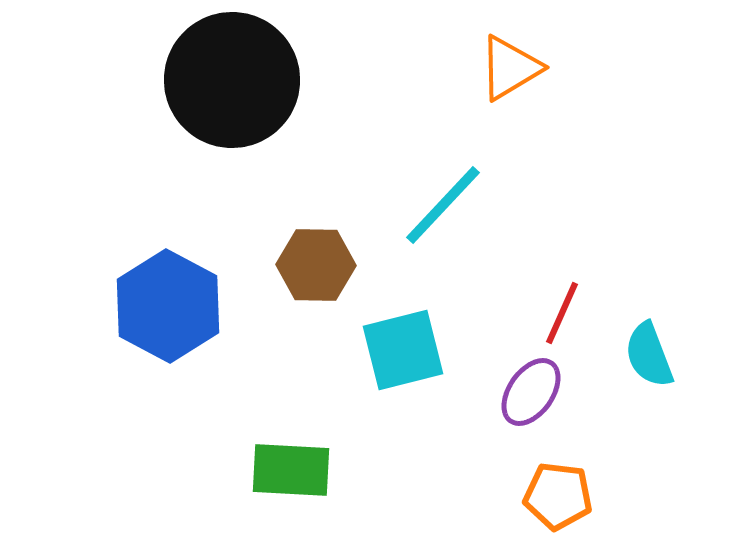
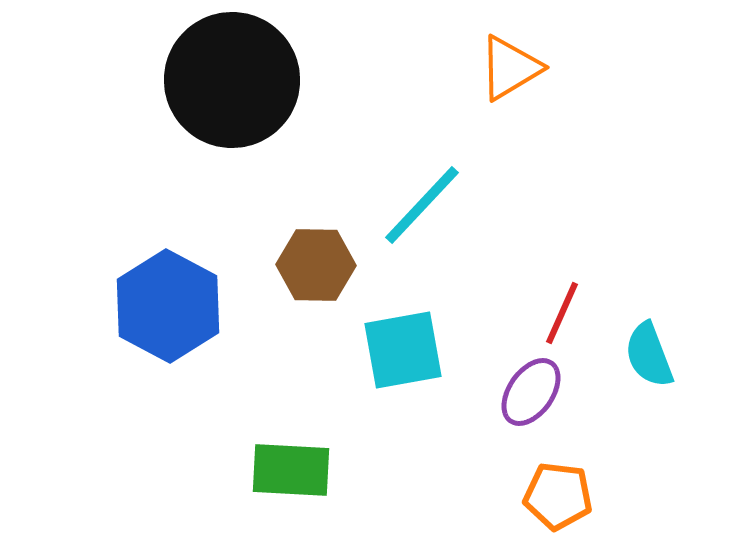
cyan line: moved 21 px left
cyan square: rotated 4 degrees clockwise
